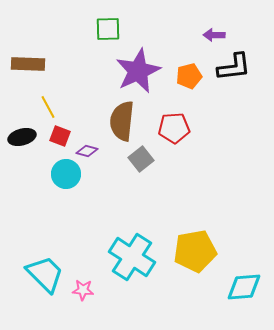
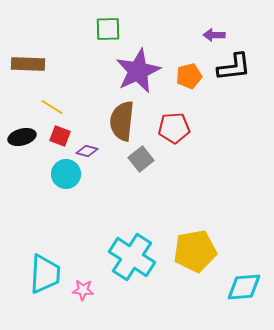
yellow line: moved 4 px right; rotated 30 degrees counterclockwise
cyan trapezoid: rotated 48 degrees clockwise
